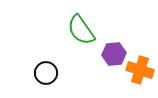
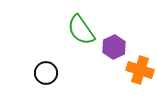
purple hexagon: moved 7 px up; rotated 20 degrees counterclockwise
